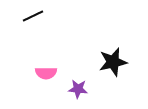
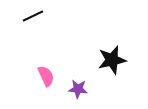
black star: moved 1 px left, 2 px up
pink semicircle: moved 3 px down; rotated 115 degrees counterclockwise
